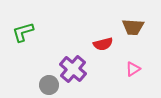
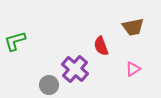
brown trapezoid: rotated 15 degrees counterclockwise
green L-shape: moved 8 px left, 9 px down
red semicircle: moved 2 px left, 2 px down; rotated 84 degrees clockwise
purple cross: moved 2 px right
